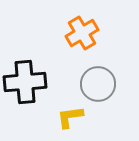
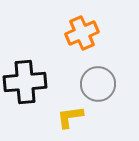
orange cross: rotated 8 degrees clockwise
